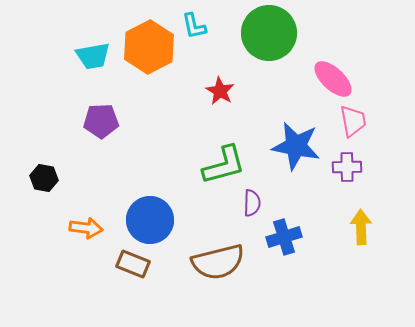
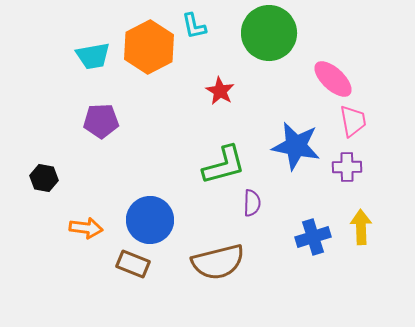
blue cross: moved 29 px right
